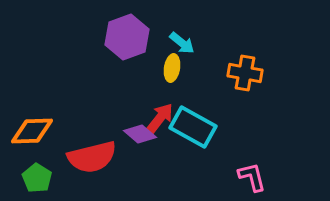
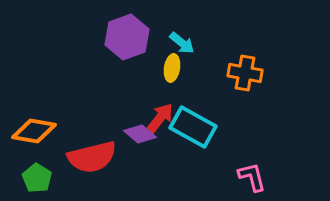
orange diamond: moved 2 px right; rotated 12 degrees clockwise
